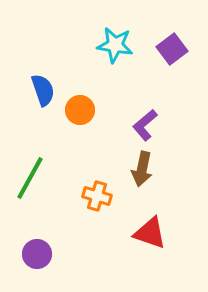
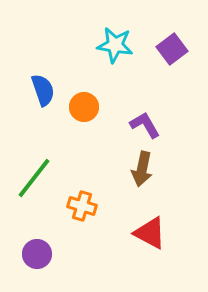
orange circle: moved 4 px right, 3 px up
purple L-shape: rotated 100 degrees clockwise
green line: moved 4 px right; rotated 9 degrees clockwise
orange cross: moved 15 px left, 10 px down
red triangle: rotated 9 degrees clockwise
